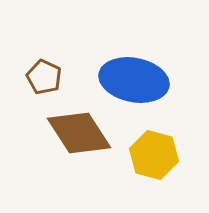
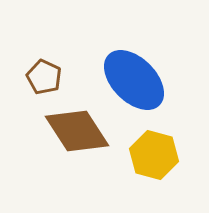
blue ellipse: rotated 34 degrees clockwise
brown diamond: moved 2 px left, 2 px up
